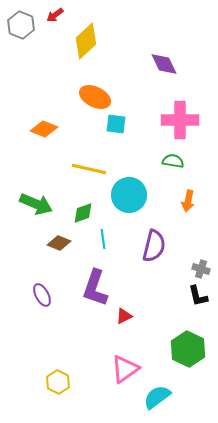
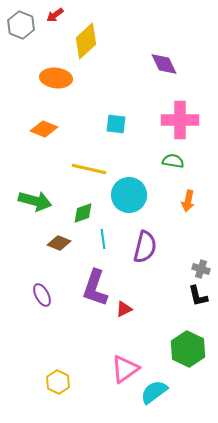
orange ellipse: moved 39 px left, 19 px up; rotated 20 degrees counterclockwise
green arrow: moved 1 px left, 3 px up; rotated 8 degrees counterclockwise
purple semicircle: moved 9 px left, 1 px down
red triangle: moved 7 px up
cyan semicircle: moved 3 px left, 5 px up
